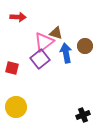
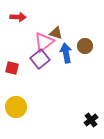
black cross: moved 8 px right, 5 px down; rotated 16 degrees counterclockwise
